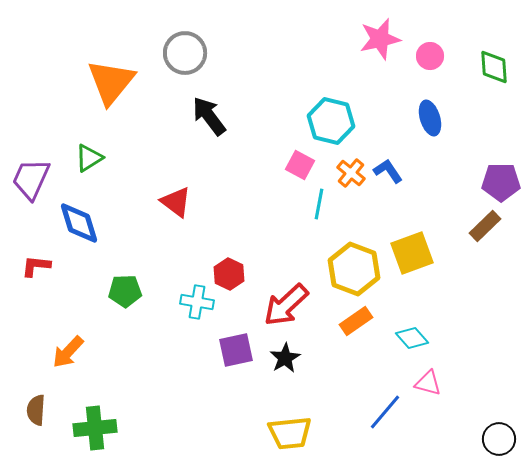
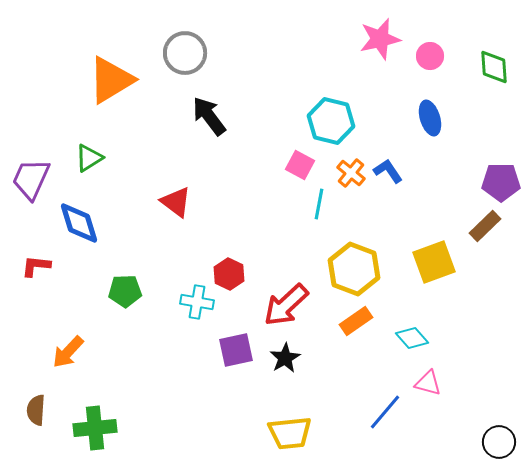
orange triangle: moved 2 px up; rotated 20 degrees clockwise
yellow square: moved 22 px right, 9 px down
black circle: moved 3 px down
